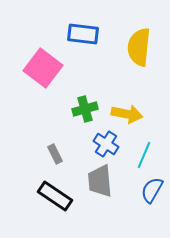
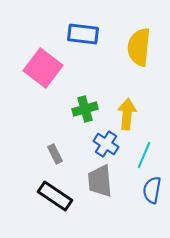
yellow arrow: rotated 96 degrees counterclockwise
blue semicircle: rotated 20 degrees counterclockwise
